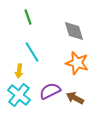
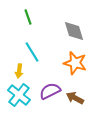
orange star: moved 2 px left
